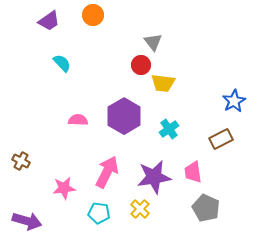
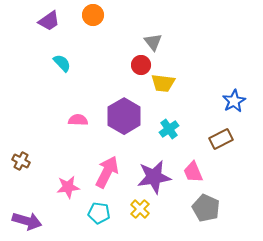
pink trapezoid: rotated 15 degrees counterclockwise
pink star: moved 4 px right, 1 px up
